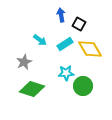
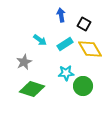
black square: moved 5 px right
